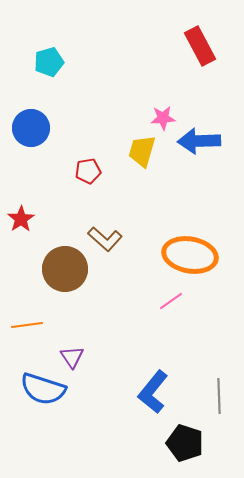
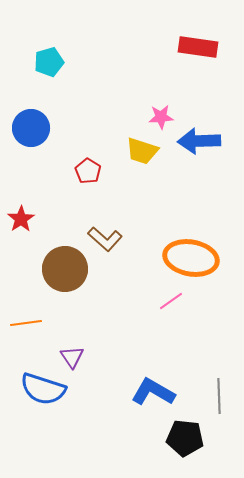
red rectangle: moved 2 px left, 1 px down; rotated 54 degrees counterclockwise
pink star: moved 2 px left, 1 px up
yellow trapezoid: rotated 88 degrees counterclockwise
red pentagon: rotated 30 degrees counterclockwise
orange ellipse: moved 1 px right, 3 px down
orange line: moved 1 px left, 2 px up
blue L-shape: rotated 81 degrees clockwise
black pentagon: moved 5 px up; rotated 12 degrees counterclockwise
